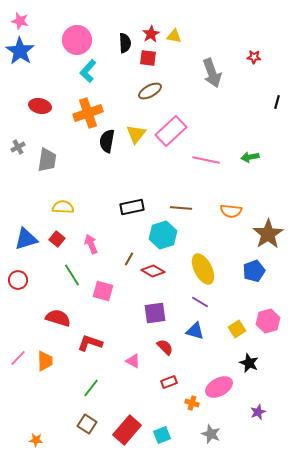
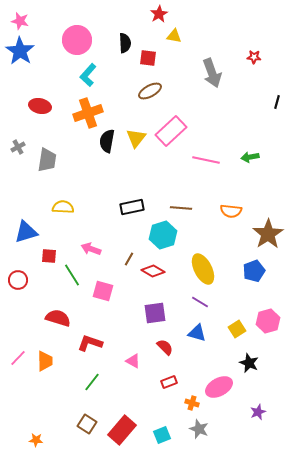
red star at (151, 34): moved 8 px right, 20 px up
cyan L-shape at (88, 71): moved 4 px down
yellow triangle at (136, 134): moved 4 px down
blue triangle at (26, 239): moved 7 px up
red square at (57, 239): moved 8 px left, 17 px down; rotated 35 degrees counterclockwise
pink arrow at (91, 244): moved 5 px down; rotated 48 degrees counterclockwise
blue triangle at (195, 331): moved 2 px right, 2 px down
green line at (91, 388): moved 1 px right, 6 px up
red rectangle at (127, 430): moved 5 px left
gray star at (211, 434): moved 12 px left, 5 px up
